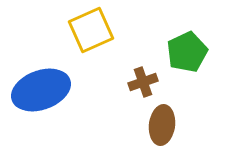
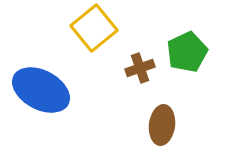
yellow square: moved 3 px right, 2 px up; rotated 15 degrees counterclockwise
brown cross: moved 3 px left, 14 px up
blue ellipse: rotated 48 degrees clockwise
